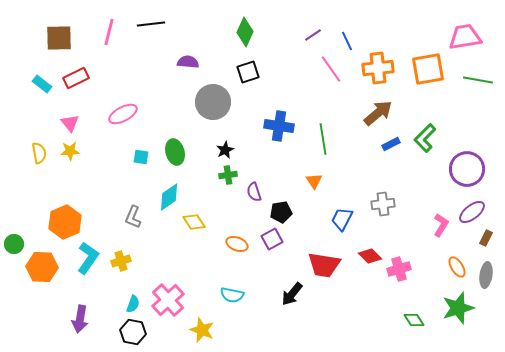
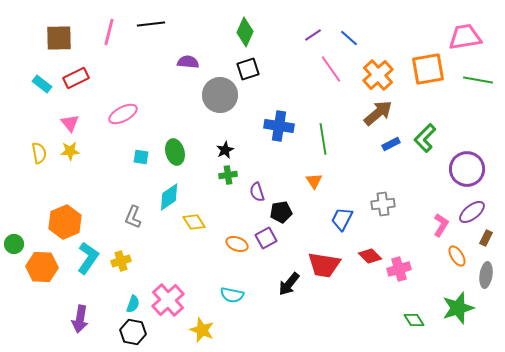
blue line at (347, 41): moved 2 px right, 3 px up; rotated 24 degrees counterclockwise
orange cross at (378, 68): moved 7 px down; rotated 36 degrees counterclockwise
black square at (248, 72): moved 3 px up
gray circle at (213, 102): moved 7 px right, 7 px up
purple semicircle at (254, 192): moved 3 px right
purple square at (272, 239): moved 6 px left, 1 px up
orange ellipse at (457, 267): moved 11 px up
black arrow at (292, 294): moved 3 px left, 10 px up
